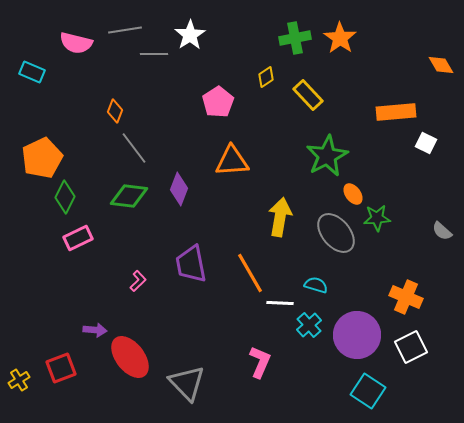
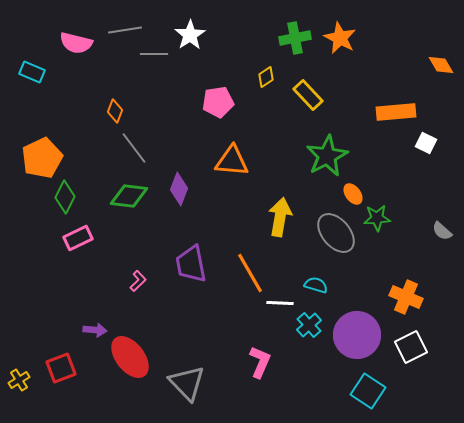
orange star at (340, 38): rotated 8 degrees counterclockwise
pink pentagon at (218, 102): rotated 24 degrees clockwise
orange triangle at (232, 161): rotated 9 degrees clockwise
